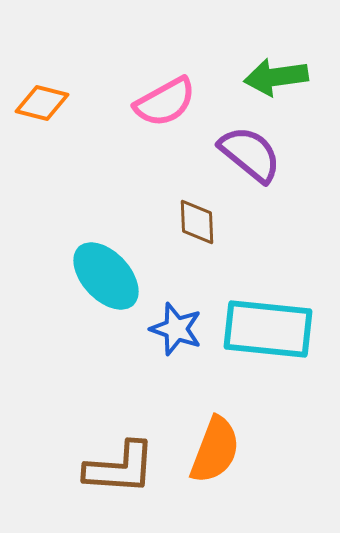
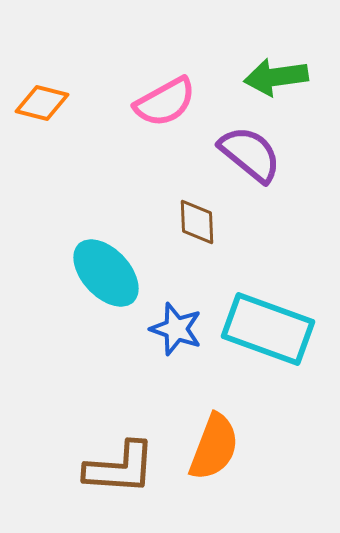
cyan ellipse: moved 3 px up
cyan rectangle: rotated 14 degrees clockwise
orange semicircle: moved 1 px left, 3 px up
